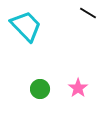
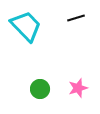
black line: moved 12 px left, 5 px down; rotated 48 degrees counterclockwise
pink star: rotated 18 degrees clockwise
